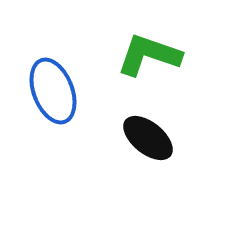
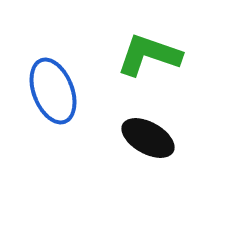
black ellipse: rotated 10 degrees counterclockwise
